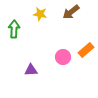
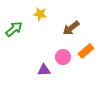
brown arrow: moved 16 px down
green arrow: rotated 48 degrees clockwise
orange rectangle: moved 1 px down
purple triangle: moved 13 px right
